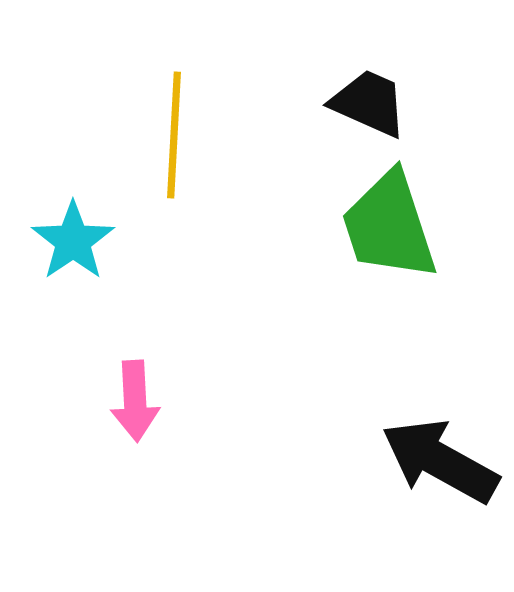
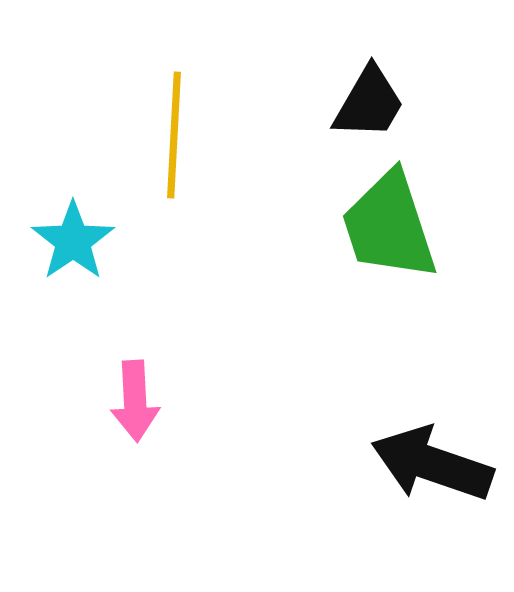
black trapezoid: rotated 96 degrees clockwise
black arrow: moved 8 px left, 3 px down; rotated 10 degrees counterclockwise
